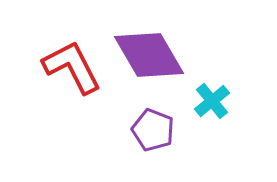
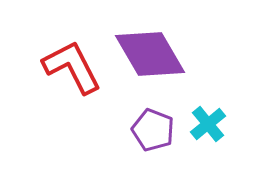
purple diamond: moved 1 px right, 1 px up
cyan cross: moved 4 px left, 23 px down
